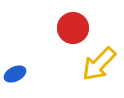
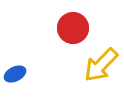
yellow arrow: moved 2 px right, 1 px down
